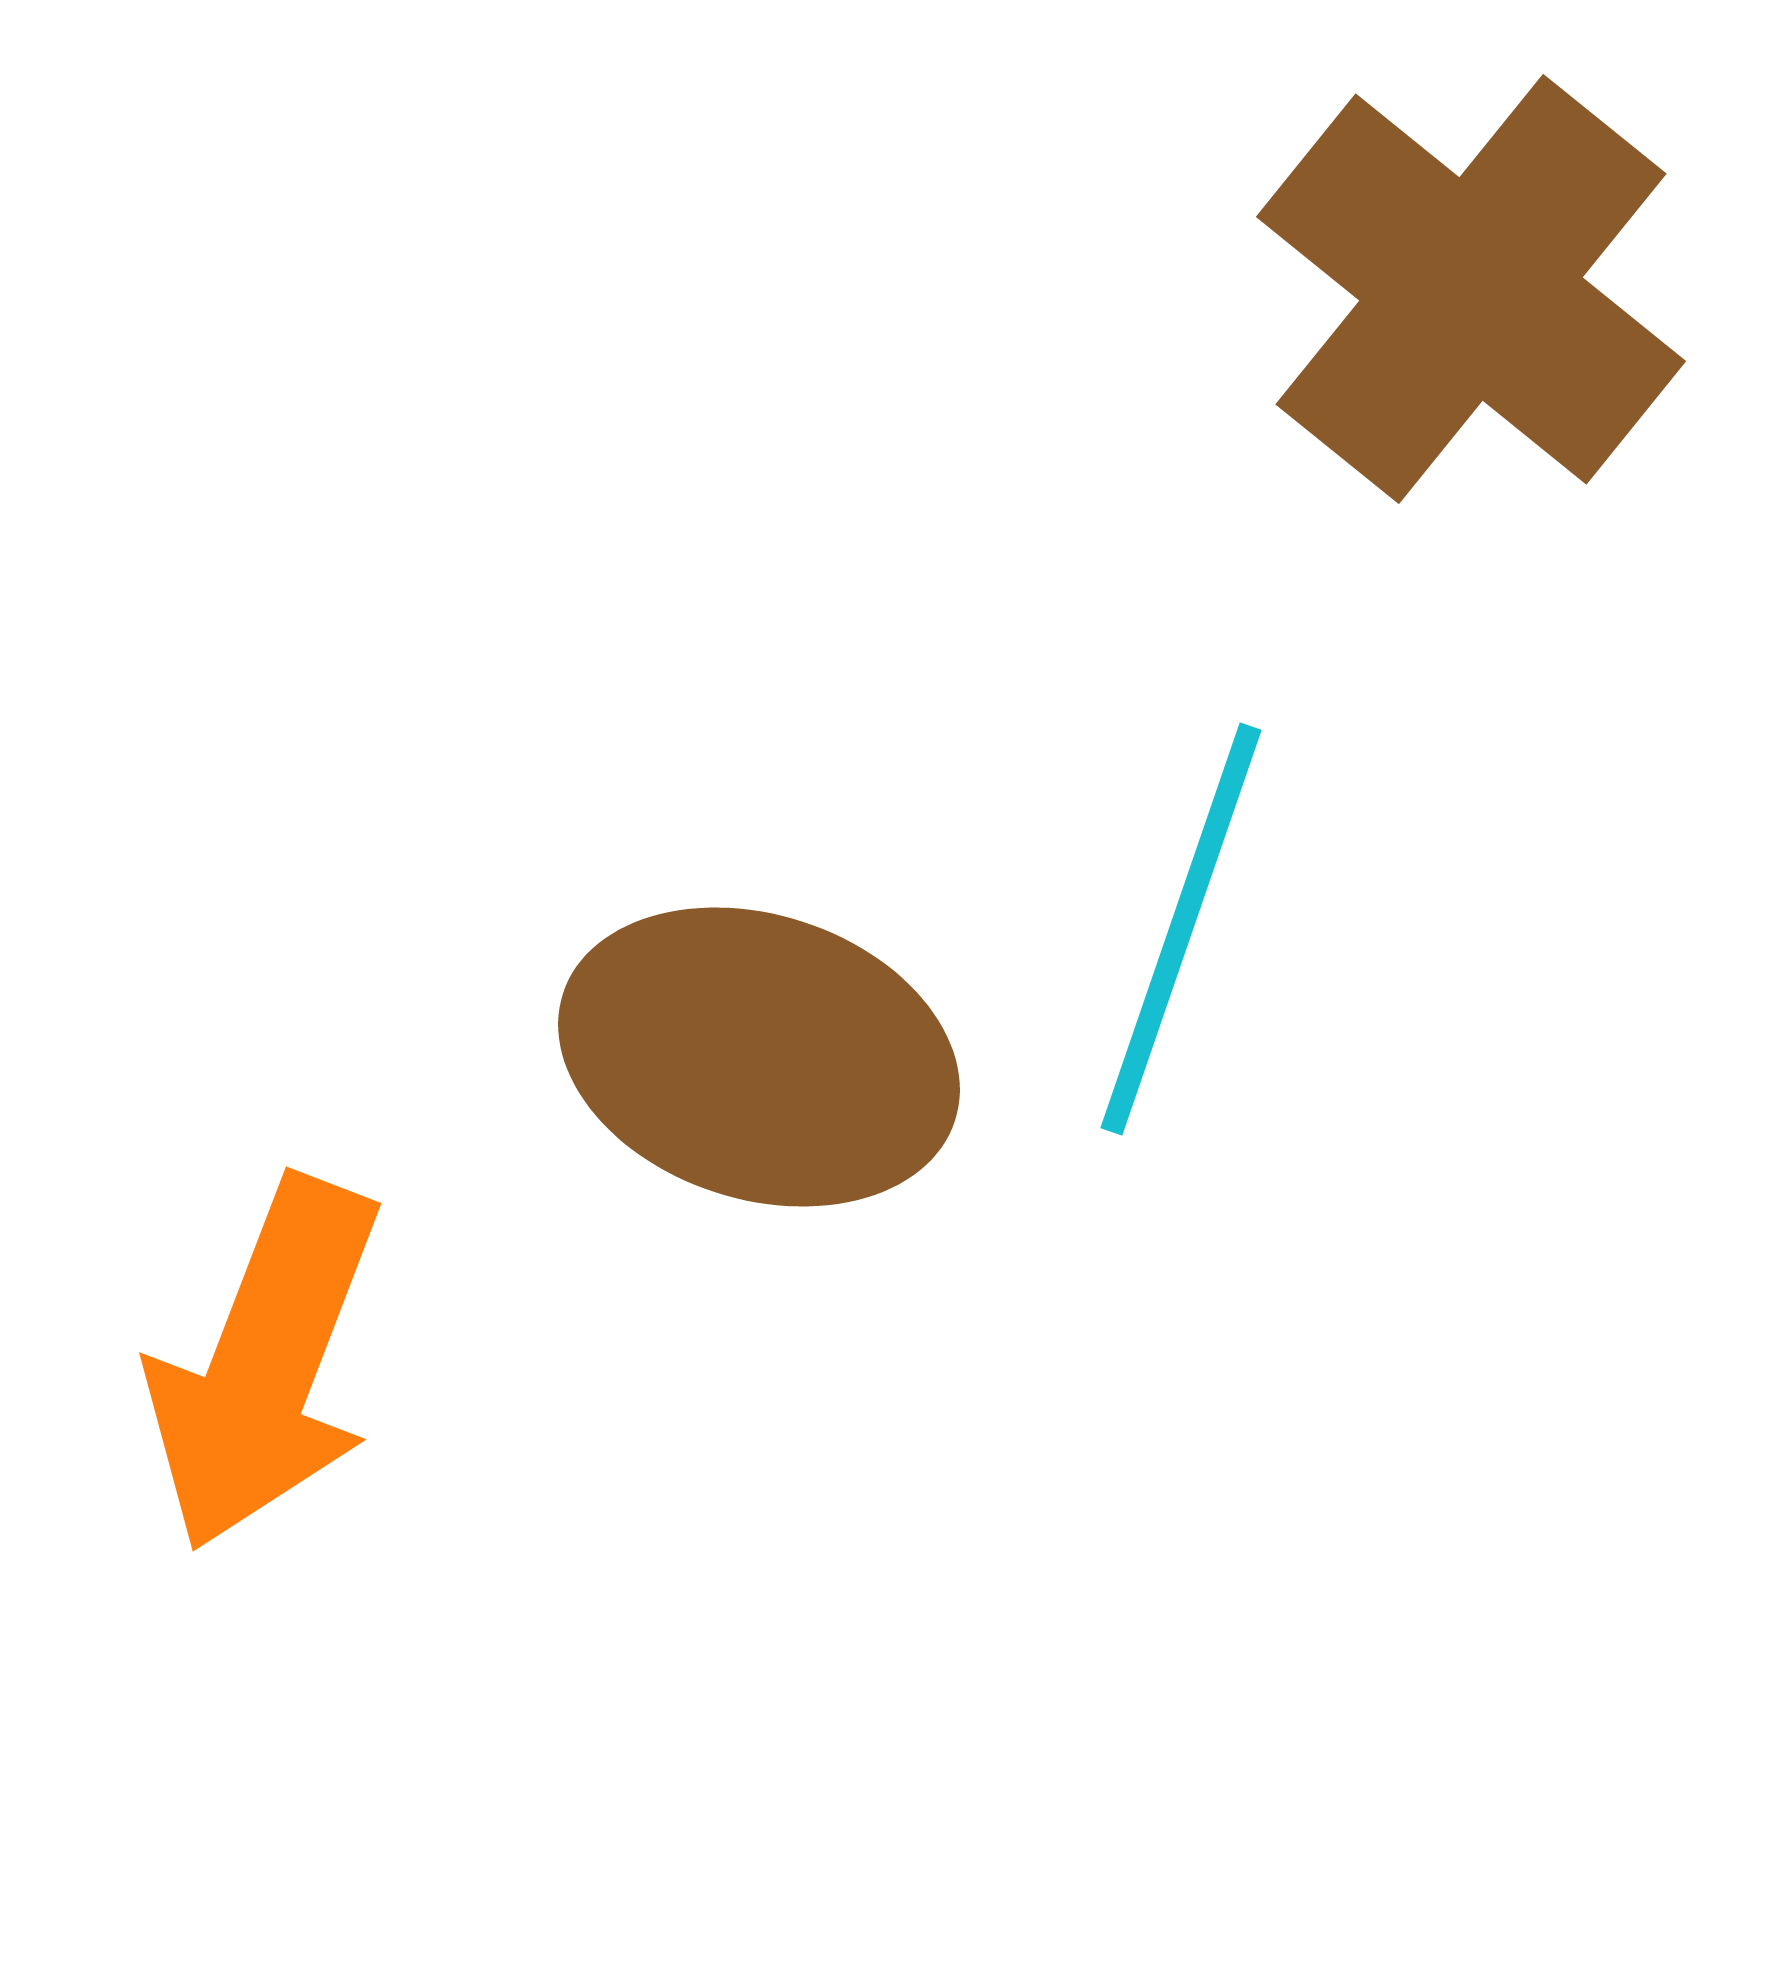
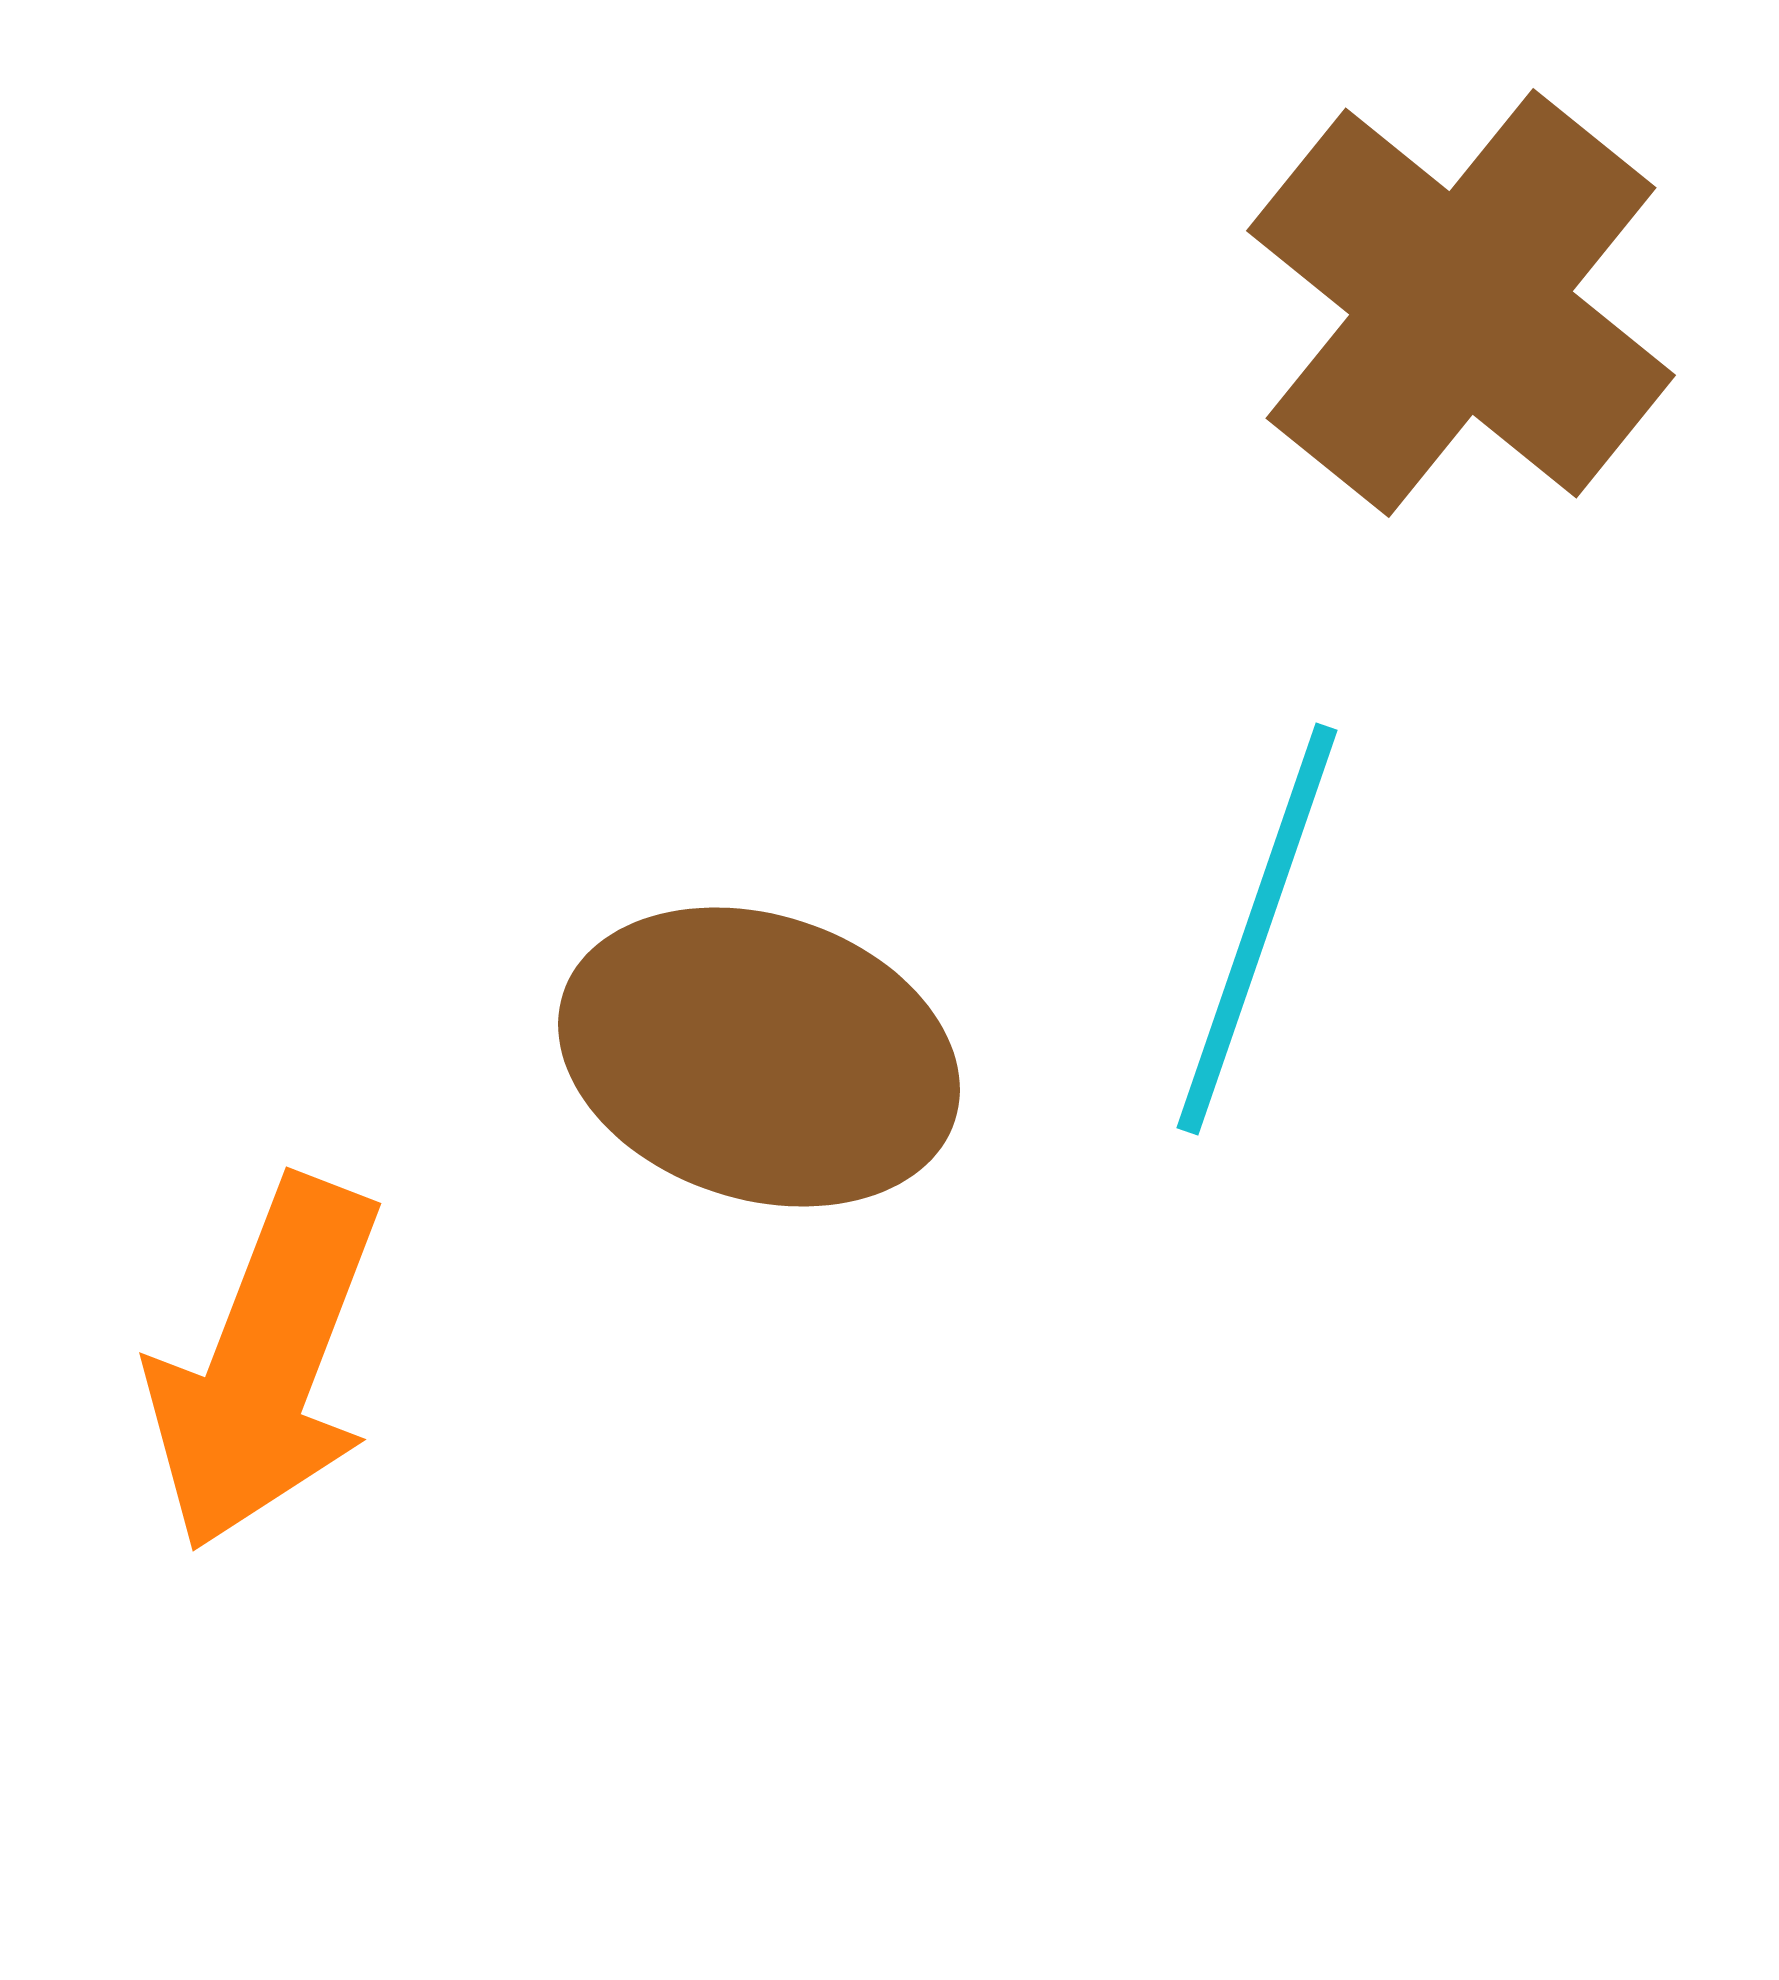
brown cross: moved 10 px left, 14 px down
cyan line: moved 76 px right
